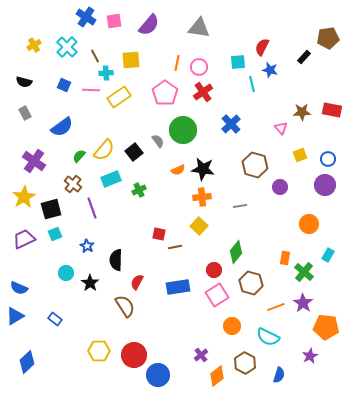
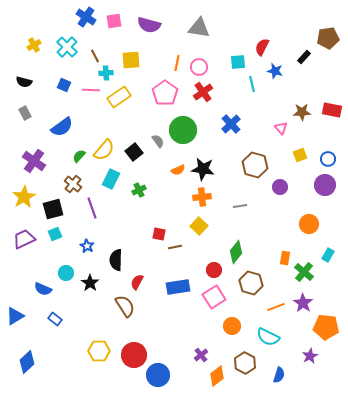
purple semicircle at (149, 25): rotated 65 degrees clockwise
blue star at (270, 70): moved 5 px right, 1 px down
cyan rectangle at (111, 179): rotated 42 degrees counterclockwise
black square at (51, 209): moved 2 px right
blue semicircle at (19, 288): moved 24 px right, 1 px down
pink square at (217, 295): moved 3 px left, 2 px down
